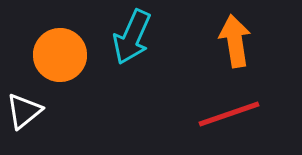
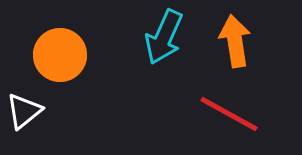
cyan arrow: moved 32 px right
red line: rotated 48 degrees clockwise
